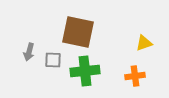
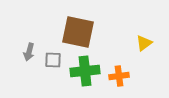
yellow triangle: rotated 18 degrees counterclockwise
orange cross: moved 16 px left
